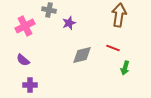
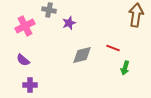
brown arrow: moved 17 px right
